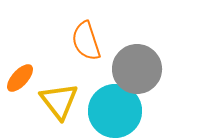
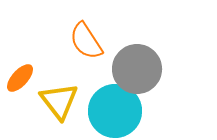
orange semicircle: rotated 15 degrees counterclockwise
